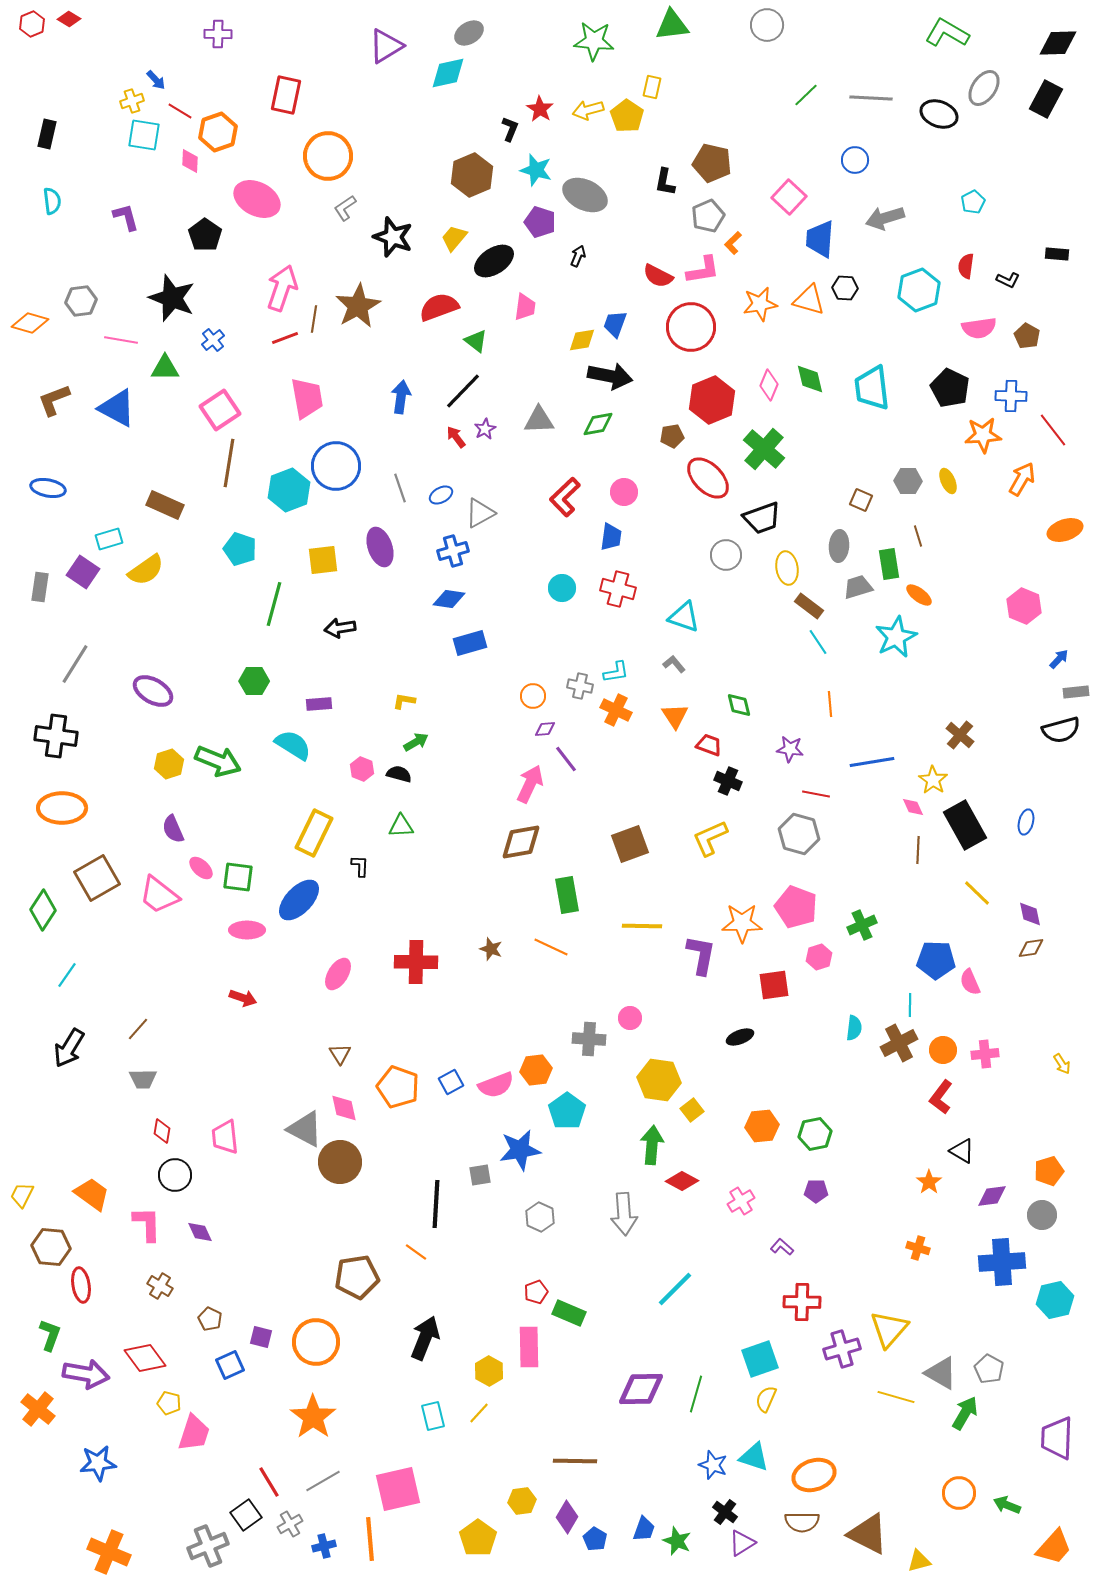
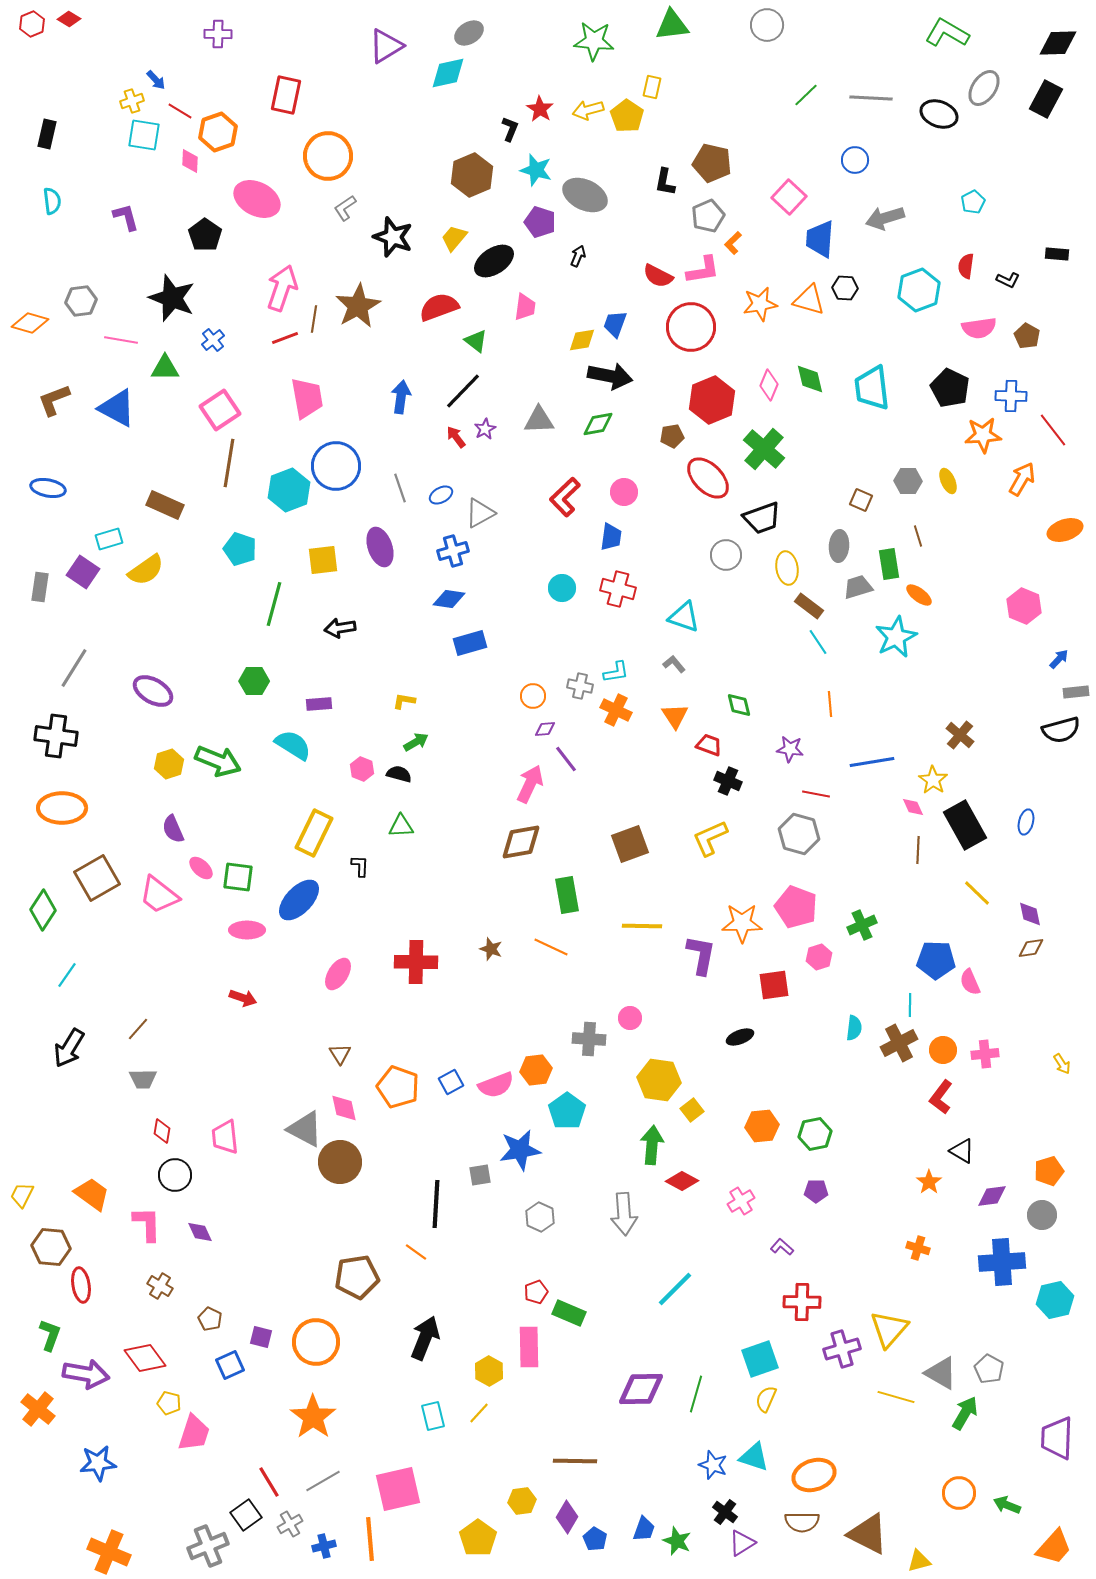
gray line at (75, 664): moved 1 px left, 4 px down
